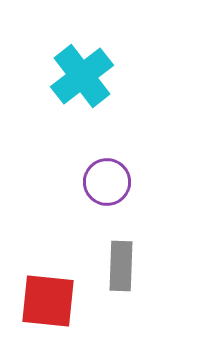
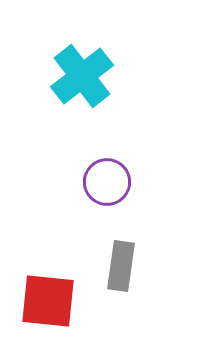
gray rectangle: rotated 6 degrees clockwise
